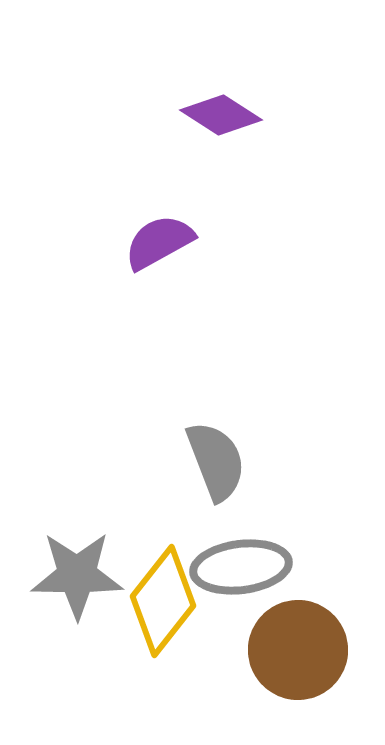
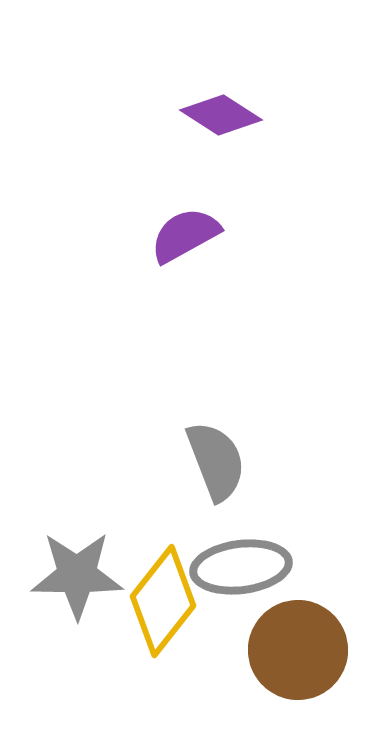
purple semicircle: moved 26 px right, 7 px up
